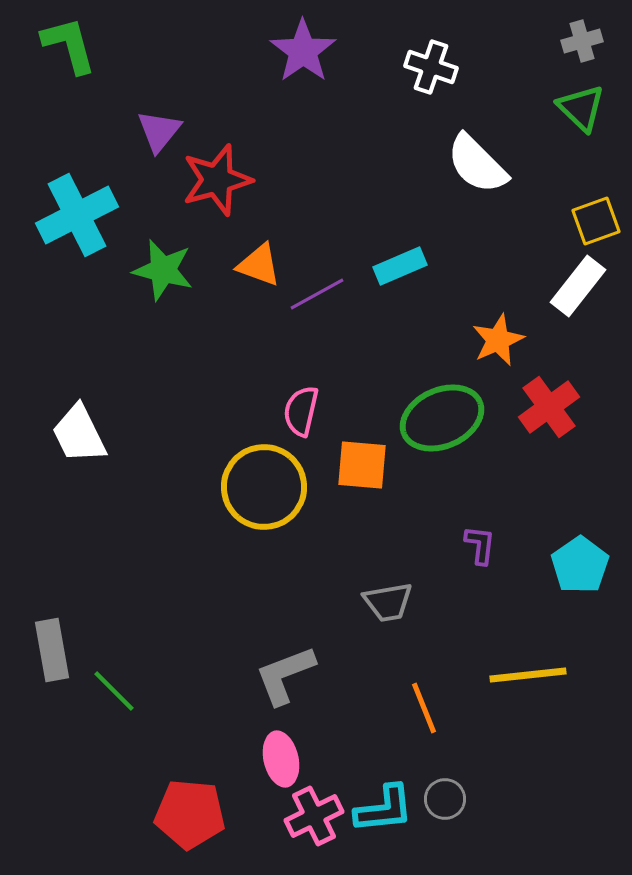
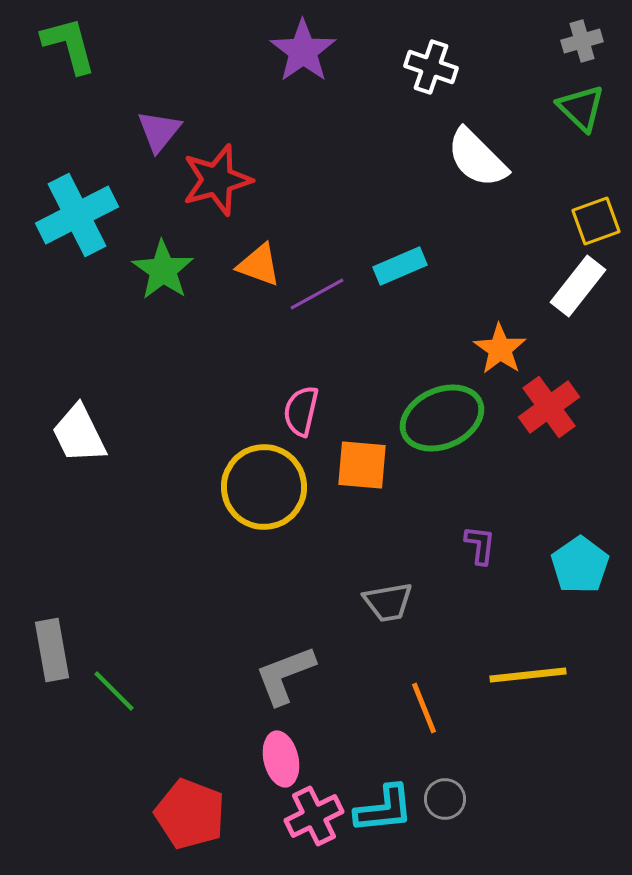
white semicircle: moved 6 px up
green star: rotated 20 degrees clockwise
orange star: moved 2 px right, 9 px down; rotated 14 degrees counterclockwise
red pentagon: rotated 16 degrees clockwise
